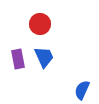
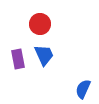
blue trapezoid: moved 2 px up
blue semicircle: moved 1 px right, 1 px up
